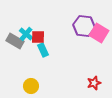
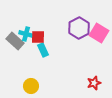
purple hexagon: moved 5 px left, 2 px down; rotated 25 degrees clockwise
cyan cross: rotated 24 degrees counterclockwise
gray rectangle: rotated 12 degrees clockwise
